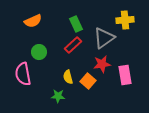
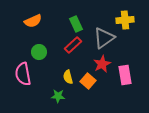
red star: rotated 18 degrees counterclockwise
